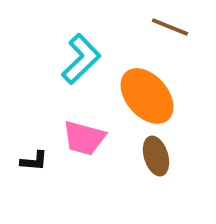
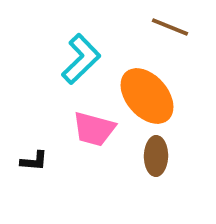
pink trapezoid: moved 10 px right, 9 px up
brown ellipse: rotated 18 degrees clockwise
